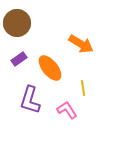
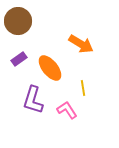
brown circle: moved 1 px right, 2 px up
purple L-shape: moved 3 px right
